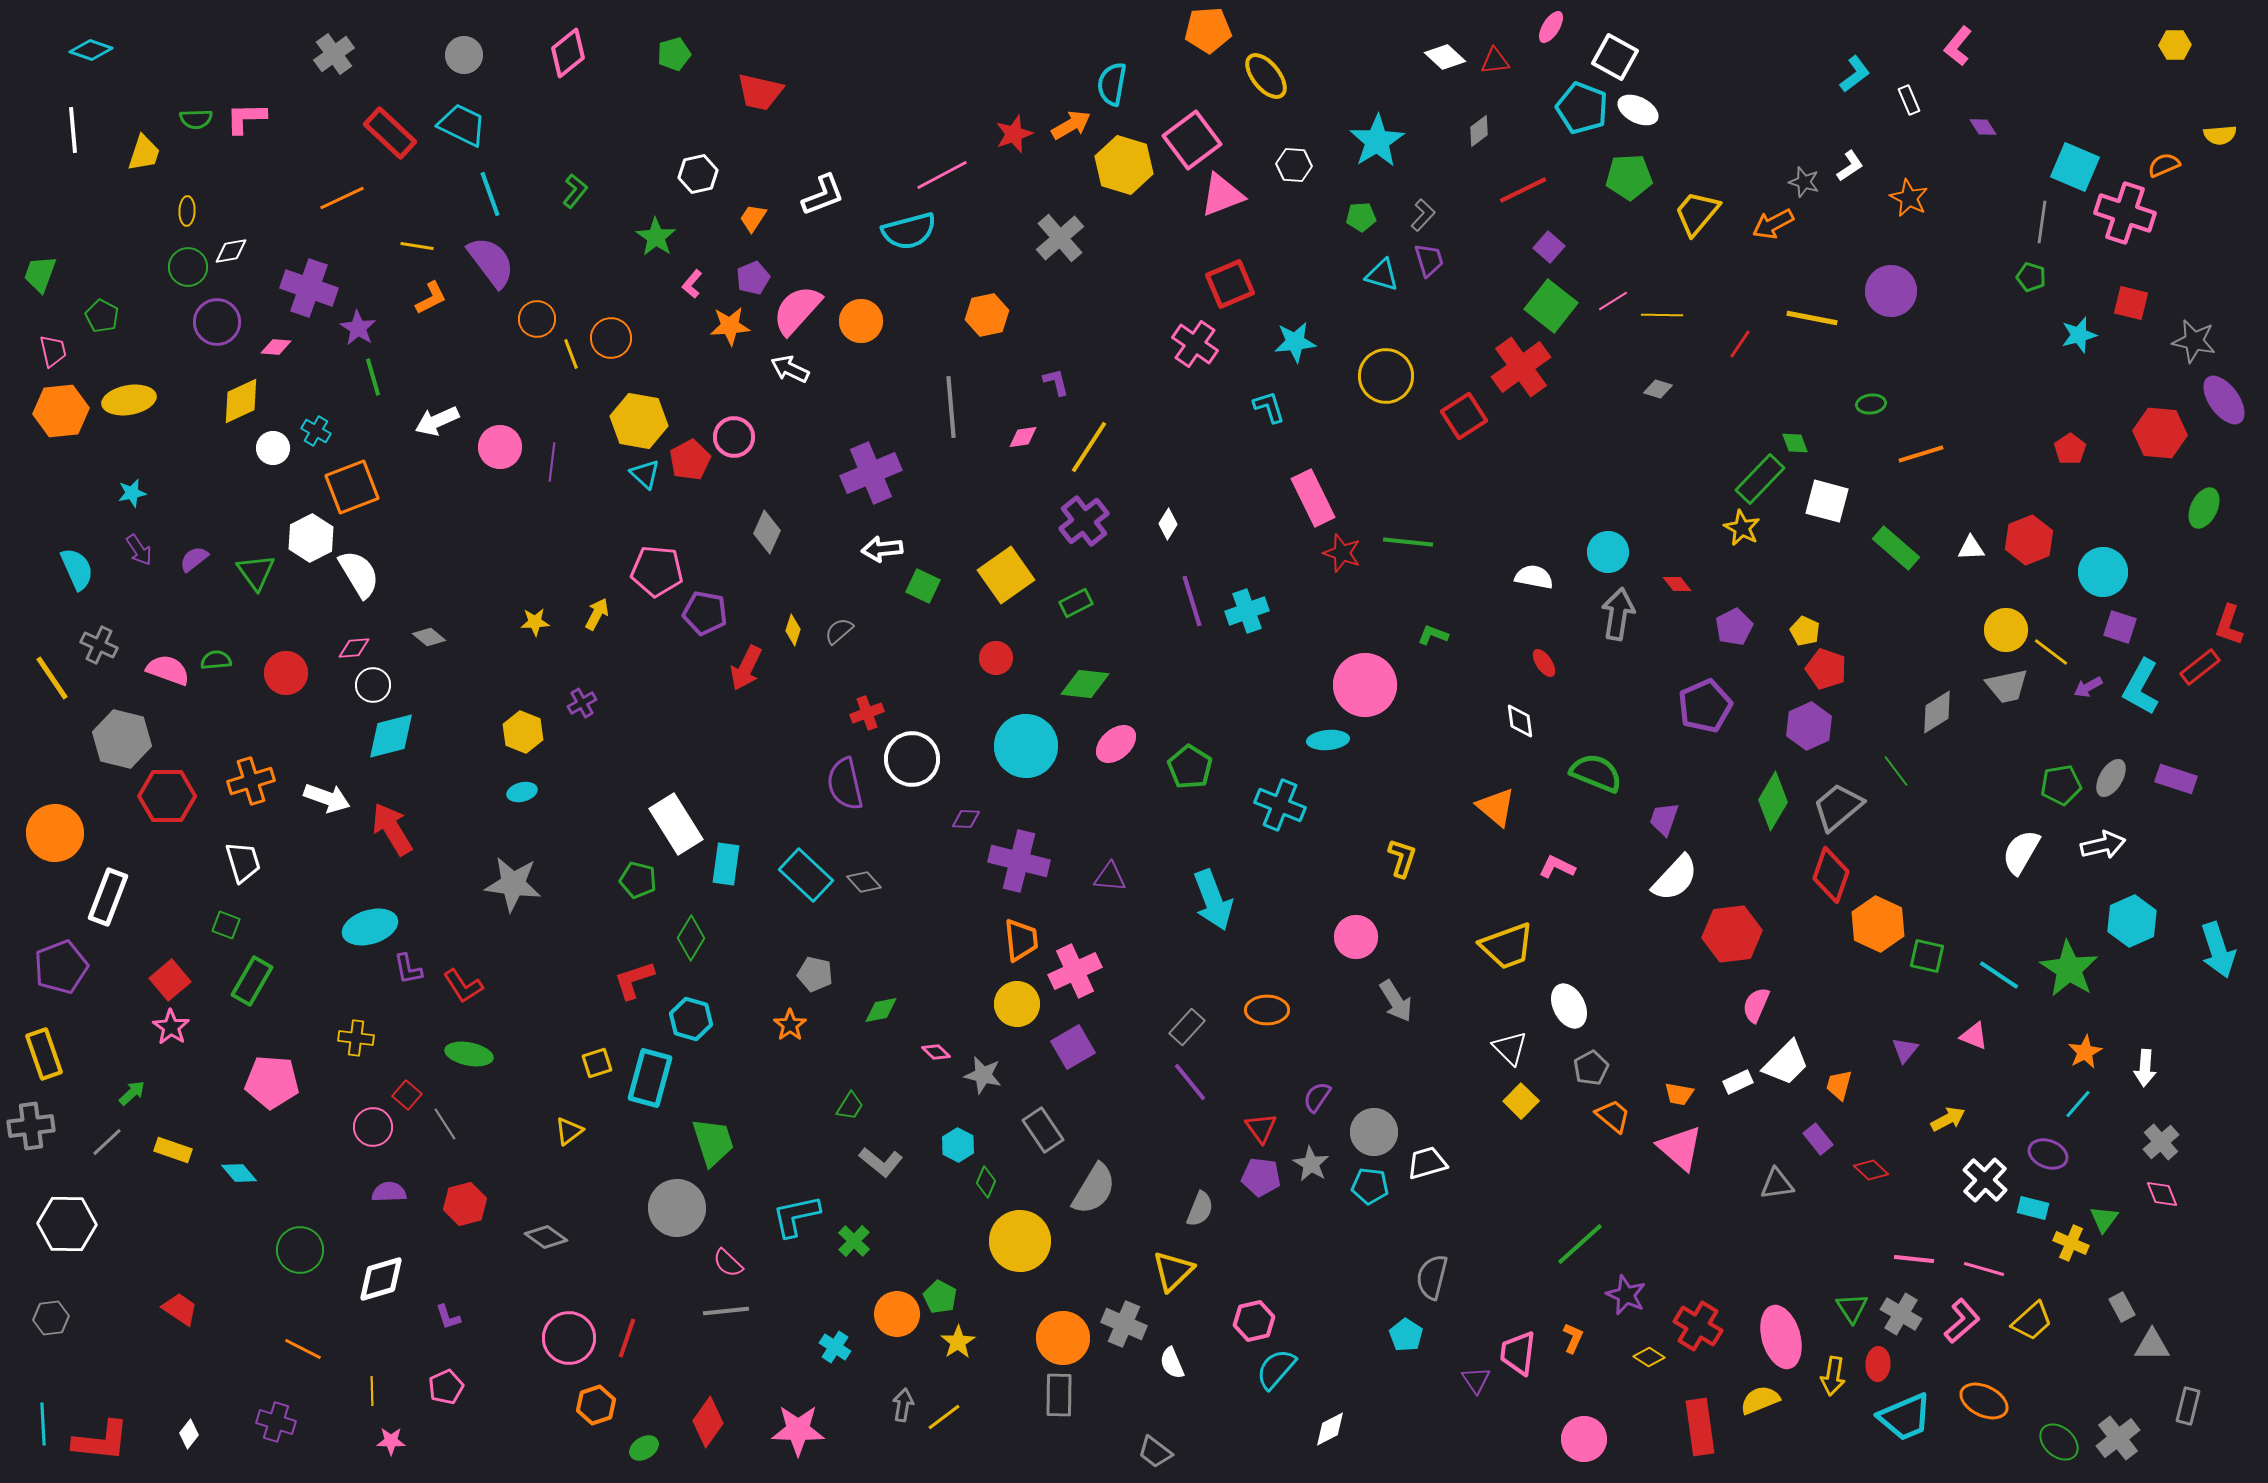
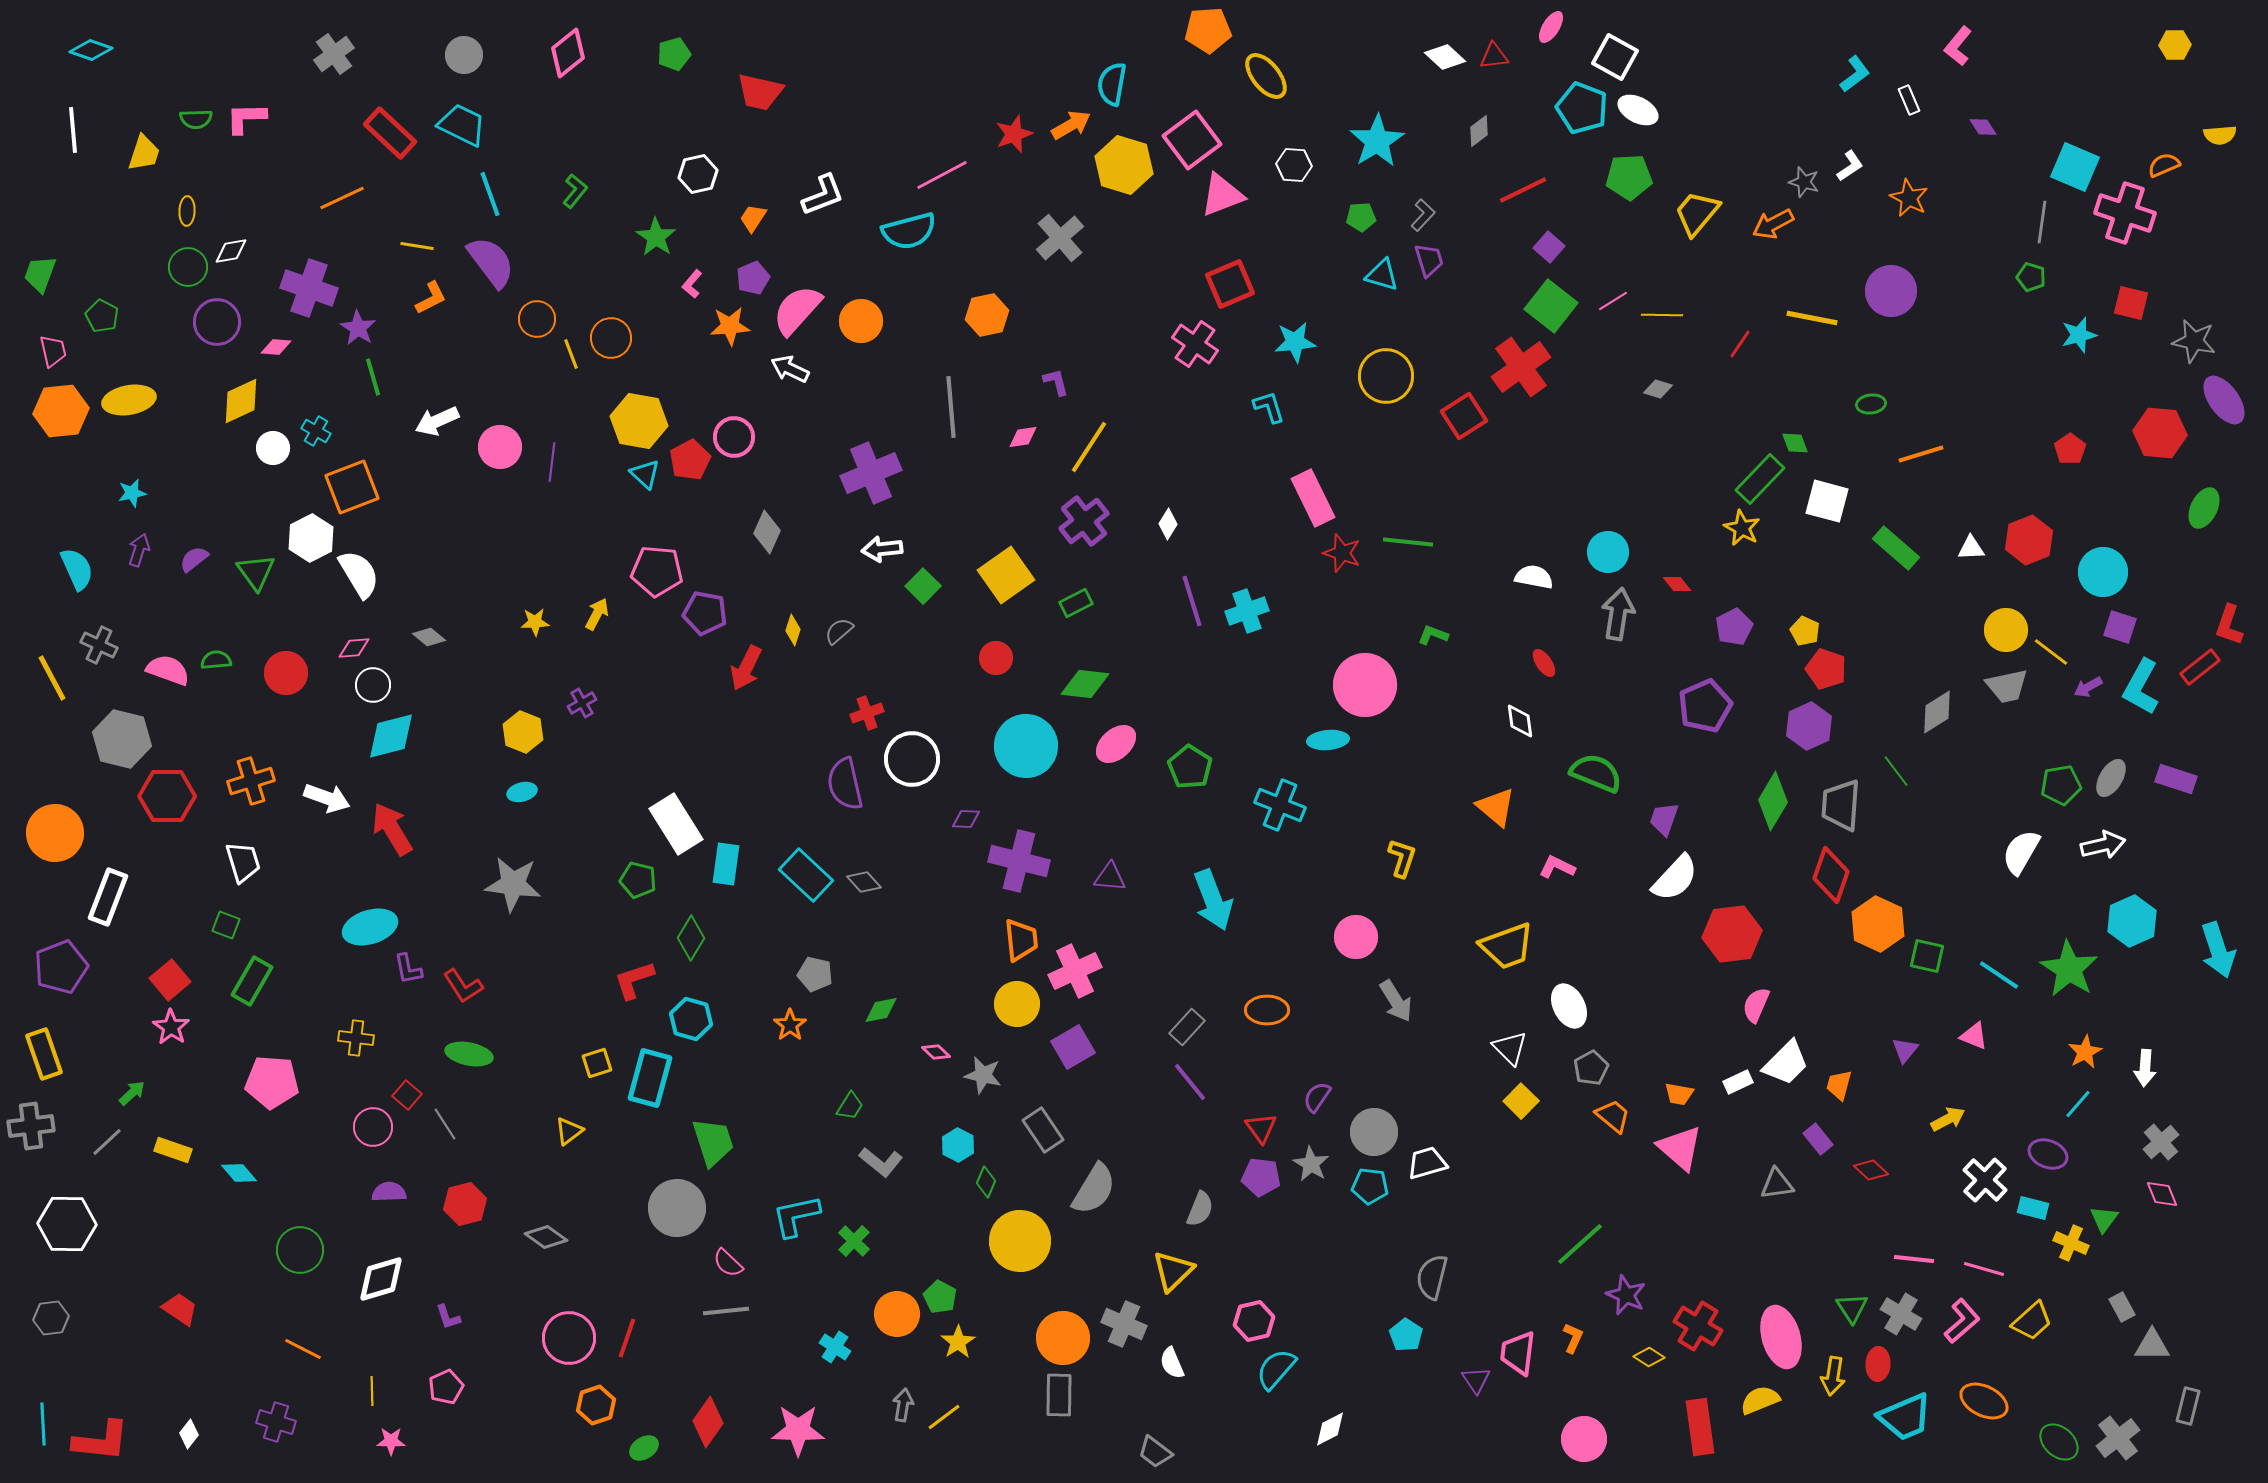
red triangle at (1495, 61): moved 1 px left, 5 px up
purple arrow at (139, 550): rotated 128 degrees counterclockwise
green square at (923, 586): rotated 20 degrees clockwise
yellow line at (52, 678): rotated 6 degrees clockwise
gray trapezoid at (1838, 807): moved 3 px right, 2 px up; rotated 46 degrees counterclockwise
